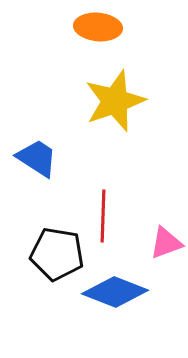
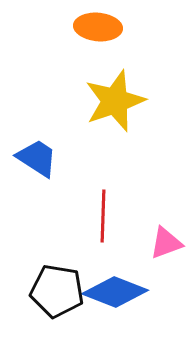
black pentagon: moved 37 px down
